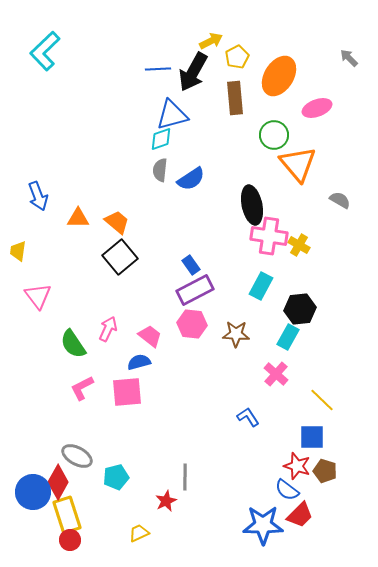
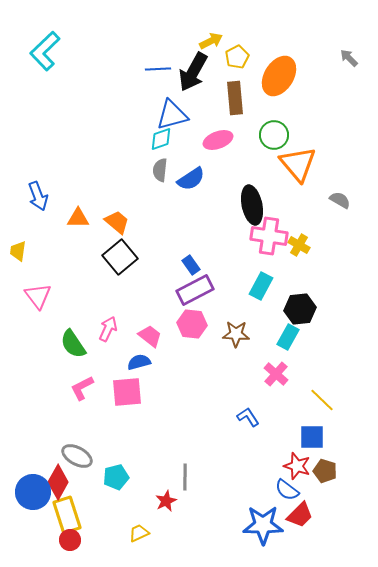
pink ellipse at (317, 108): moved 99 px left, 32 px down
